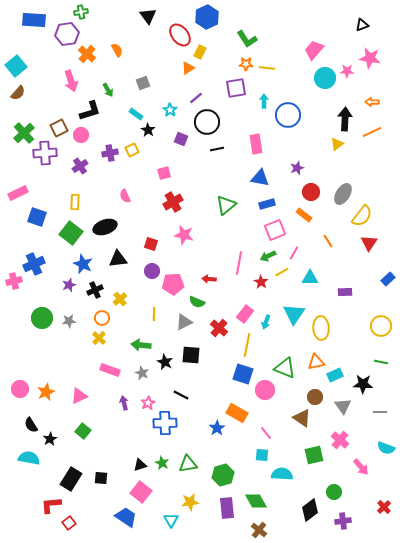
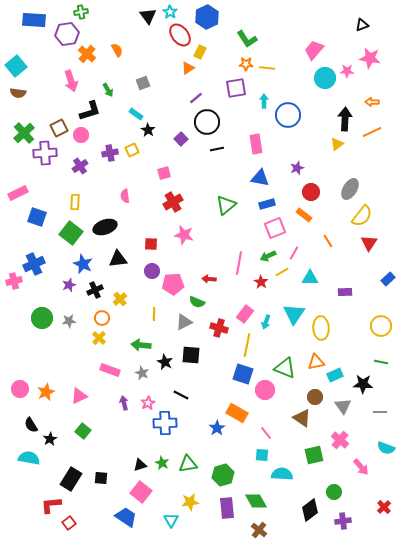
brown semicircle at (18, 93): rotated 56 degrees clockwise
cyan star at (170, 110): moved 98 px up
purple square at (181, 139): rotated 24 degrees clockwise
gray ellipse at (343, 194): moved 7 px right, 5 px up
pink semicircle at (125, 196): rotated 16 degrees clockwise
pink square at (275, 230): moved 2 px up
red square at (151, 244): rotated 16 degrees counterclockwise
red cross at (219, 328): rotated 24 degrees counterclockwise
